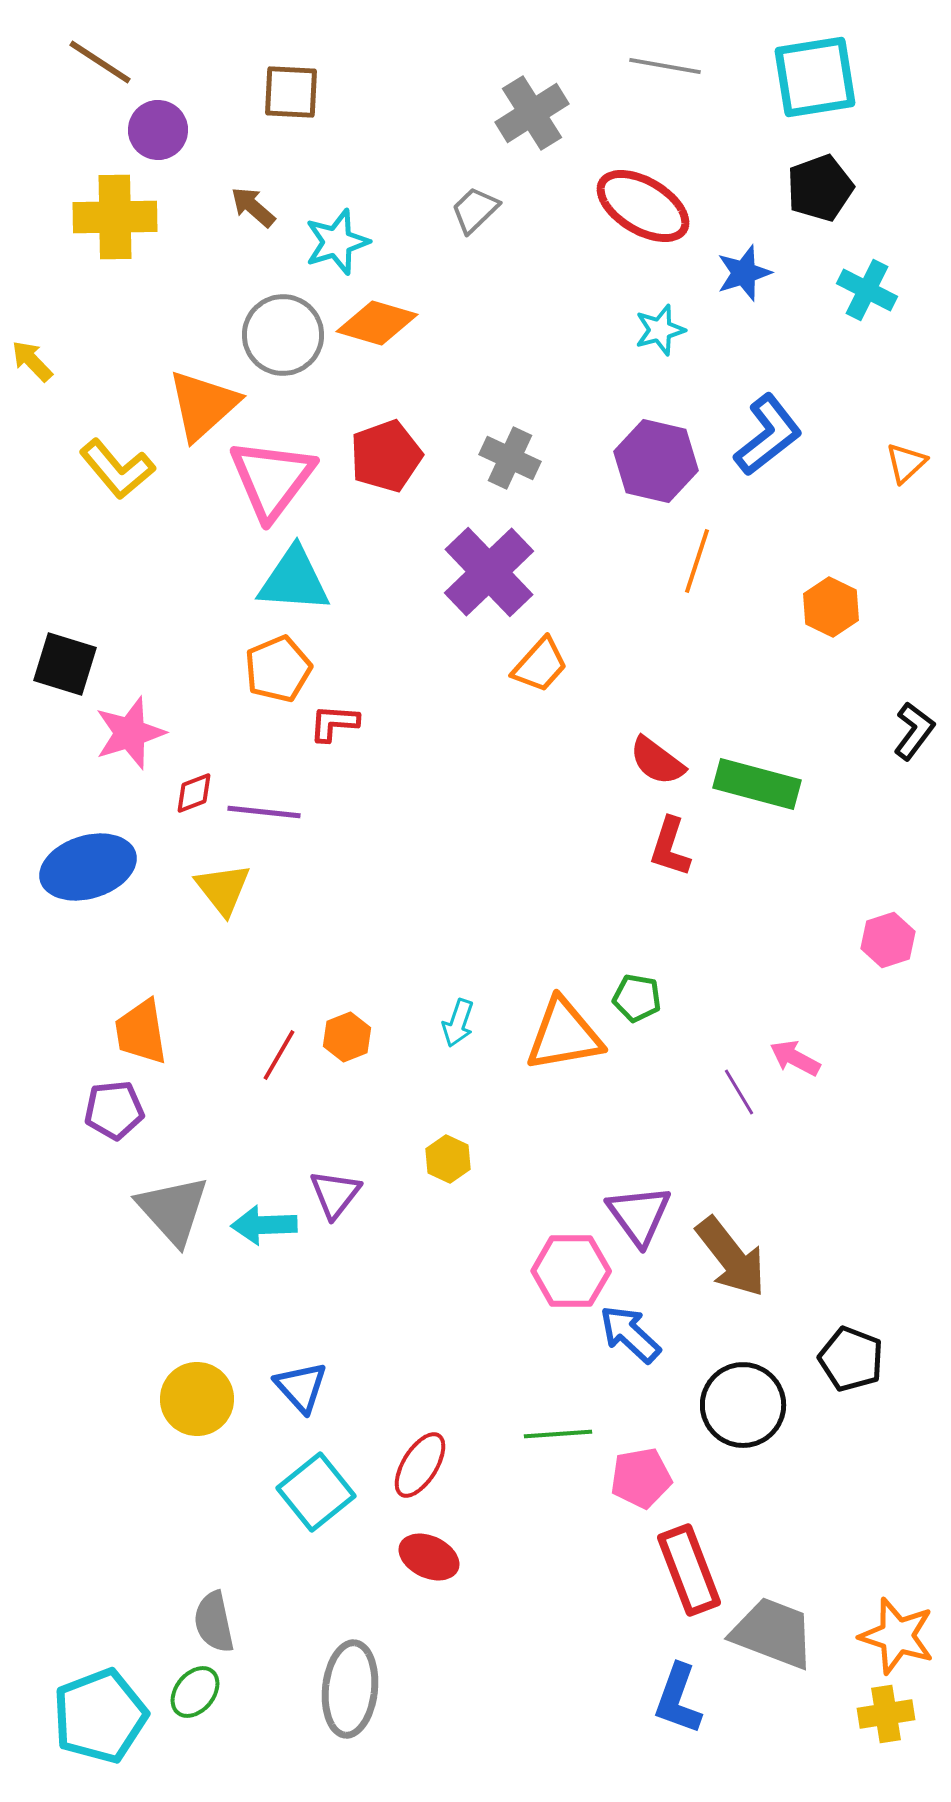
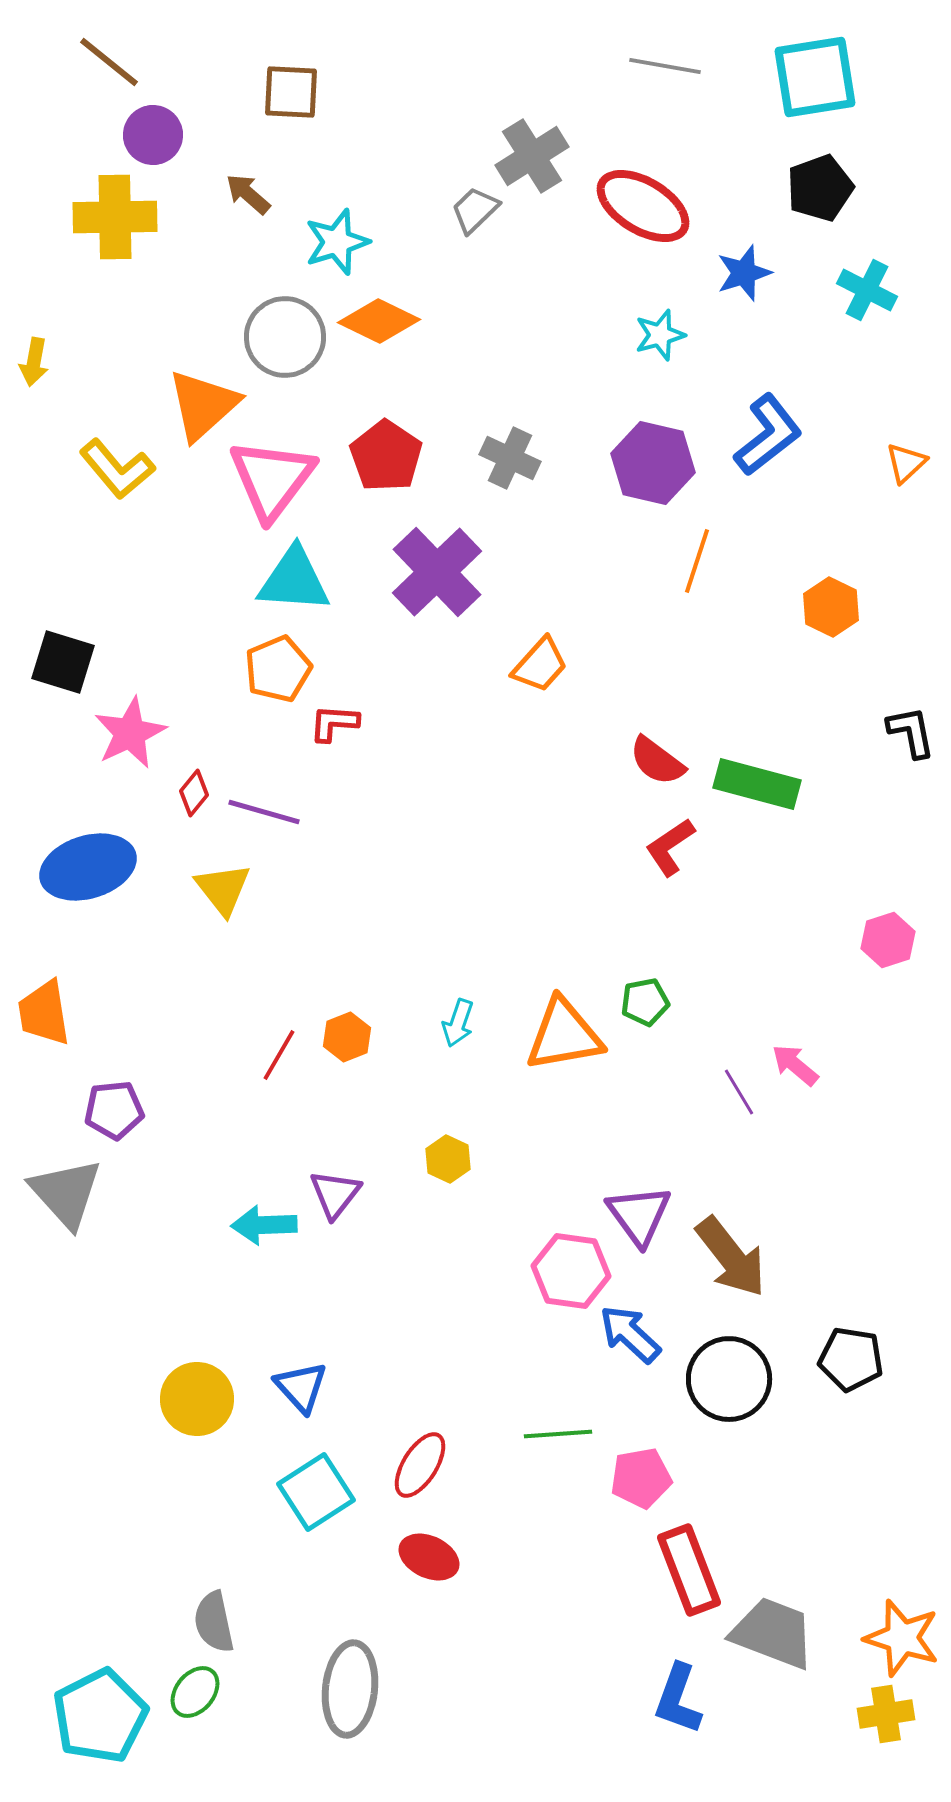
brown line at (100, 62): moved 9 px right; rotated 6 degrees clockwise
gray cross at (532, 113): moved 43 px down
purple circle at (158, 130): moved 5 px left, 5 px down
brown arrow at (253, 207): moved 5 px left, 13 px up
orange diamond at (377, 323): moved 2 px right, 2 px up; rotated 10 degrees clockwise
cyan star at (660, 330): moved 5 px down
gray circle at (283, 335): moved 2 px right, 2 px down
yellow arrow at (32, 361): moved 2 px right, 1 px down; rotated 126 degrees counterclockwise
red pentagon at (386, 456): rotated 18 degrees counterclockwise
purple hexagon at (656, 461): moved 3 px left, 2 px down
purple cross at (489, 572): moved 52 px left
black square at (65, 664): moved 2 px left, 2 px up
black L-shape at (914, 731): moved 3 px left, 1 px down; rotated 48 degrees counterclockwise
pink star at (130, 733): rotated 8 degrees counterclockwise
red diamond at (194, 793): rotated 30 degrees counterclockwise
purple line at (264, 812): rotated 10 degrees clockwise
red L-shape at (670, 847): rotated 38 degrees clockwise
green pentagon at (637, 998): moved 8 px right, 4 px down; rotated 21 degrees counterclockwise
orange trapezoid at (141, 1032): moved 97 px left, 19 px up
pink arrow at (795, 1058): moved 7 px down; rotated 12 degrees clockwise
gray triangle at (173, 1210): moved 107 px left, 17 px up
pink hexagon at (571, 1271): rotated 8 degrees clockwise
black pentagon at (851, 1359): rotated 12 degrees counterclockwise
black circle at (743, 1405): moved 14 px left, 26 px up
cyan square at (316, 1492): rotated 6 degrees clockwise
orange star at (897, 1636): moved 5 px right, 2 px down
cyan pentagon at (100, 1716): rotated 6 degrees counterclockwise
